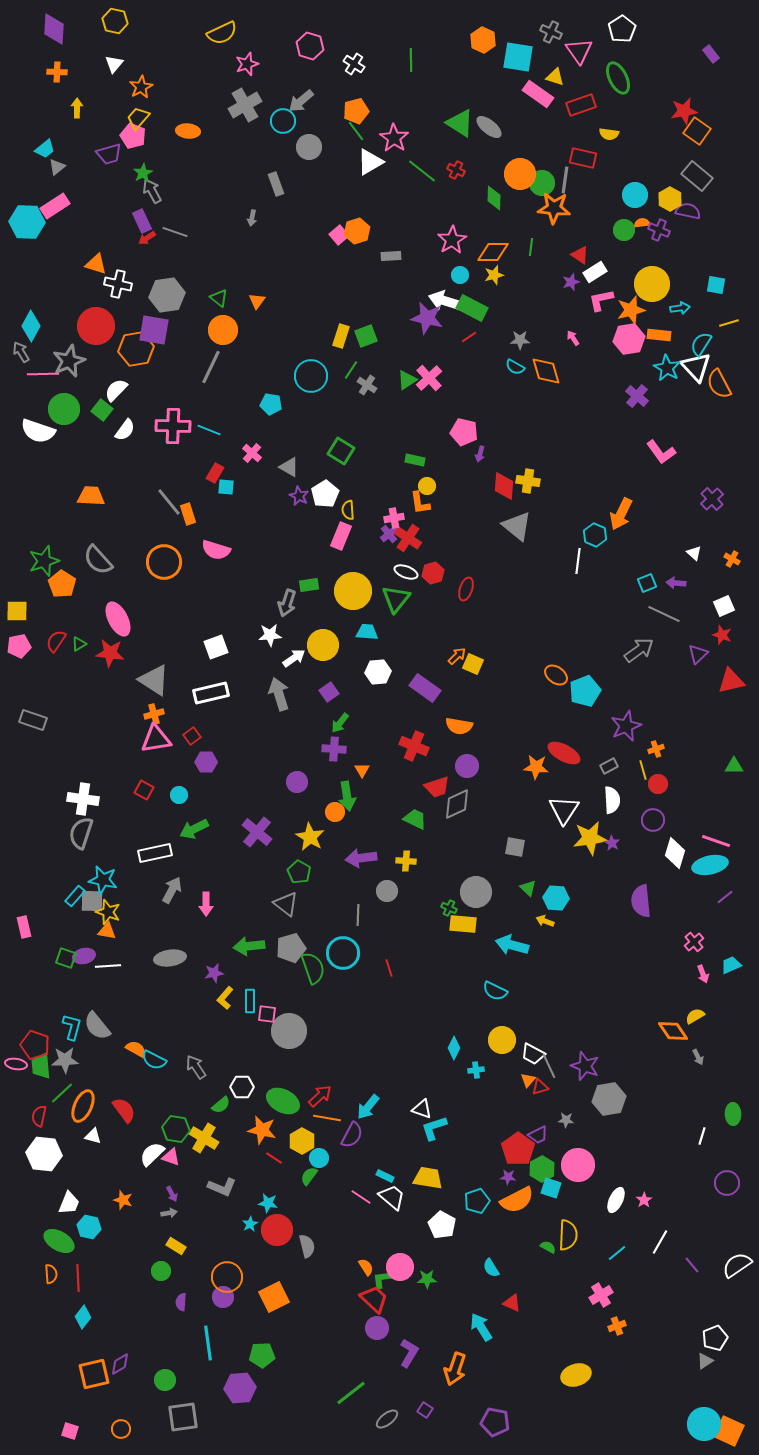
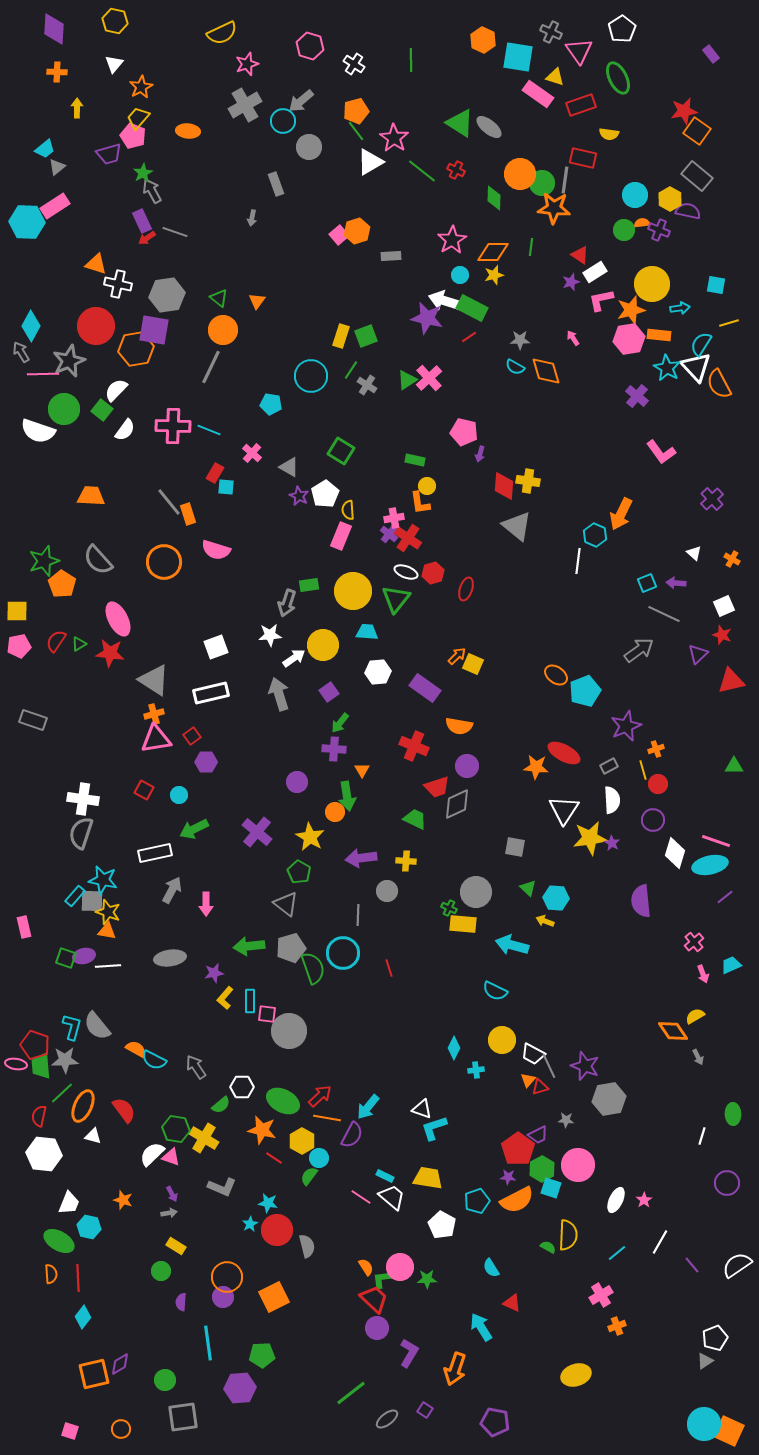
purple cross at (389, 534): rotated 12 degrees counterclockwise
